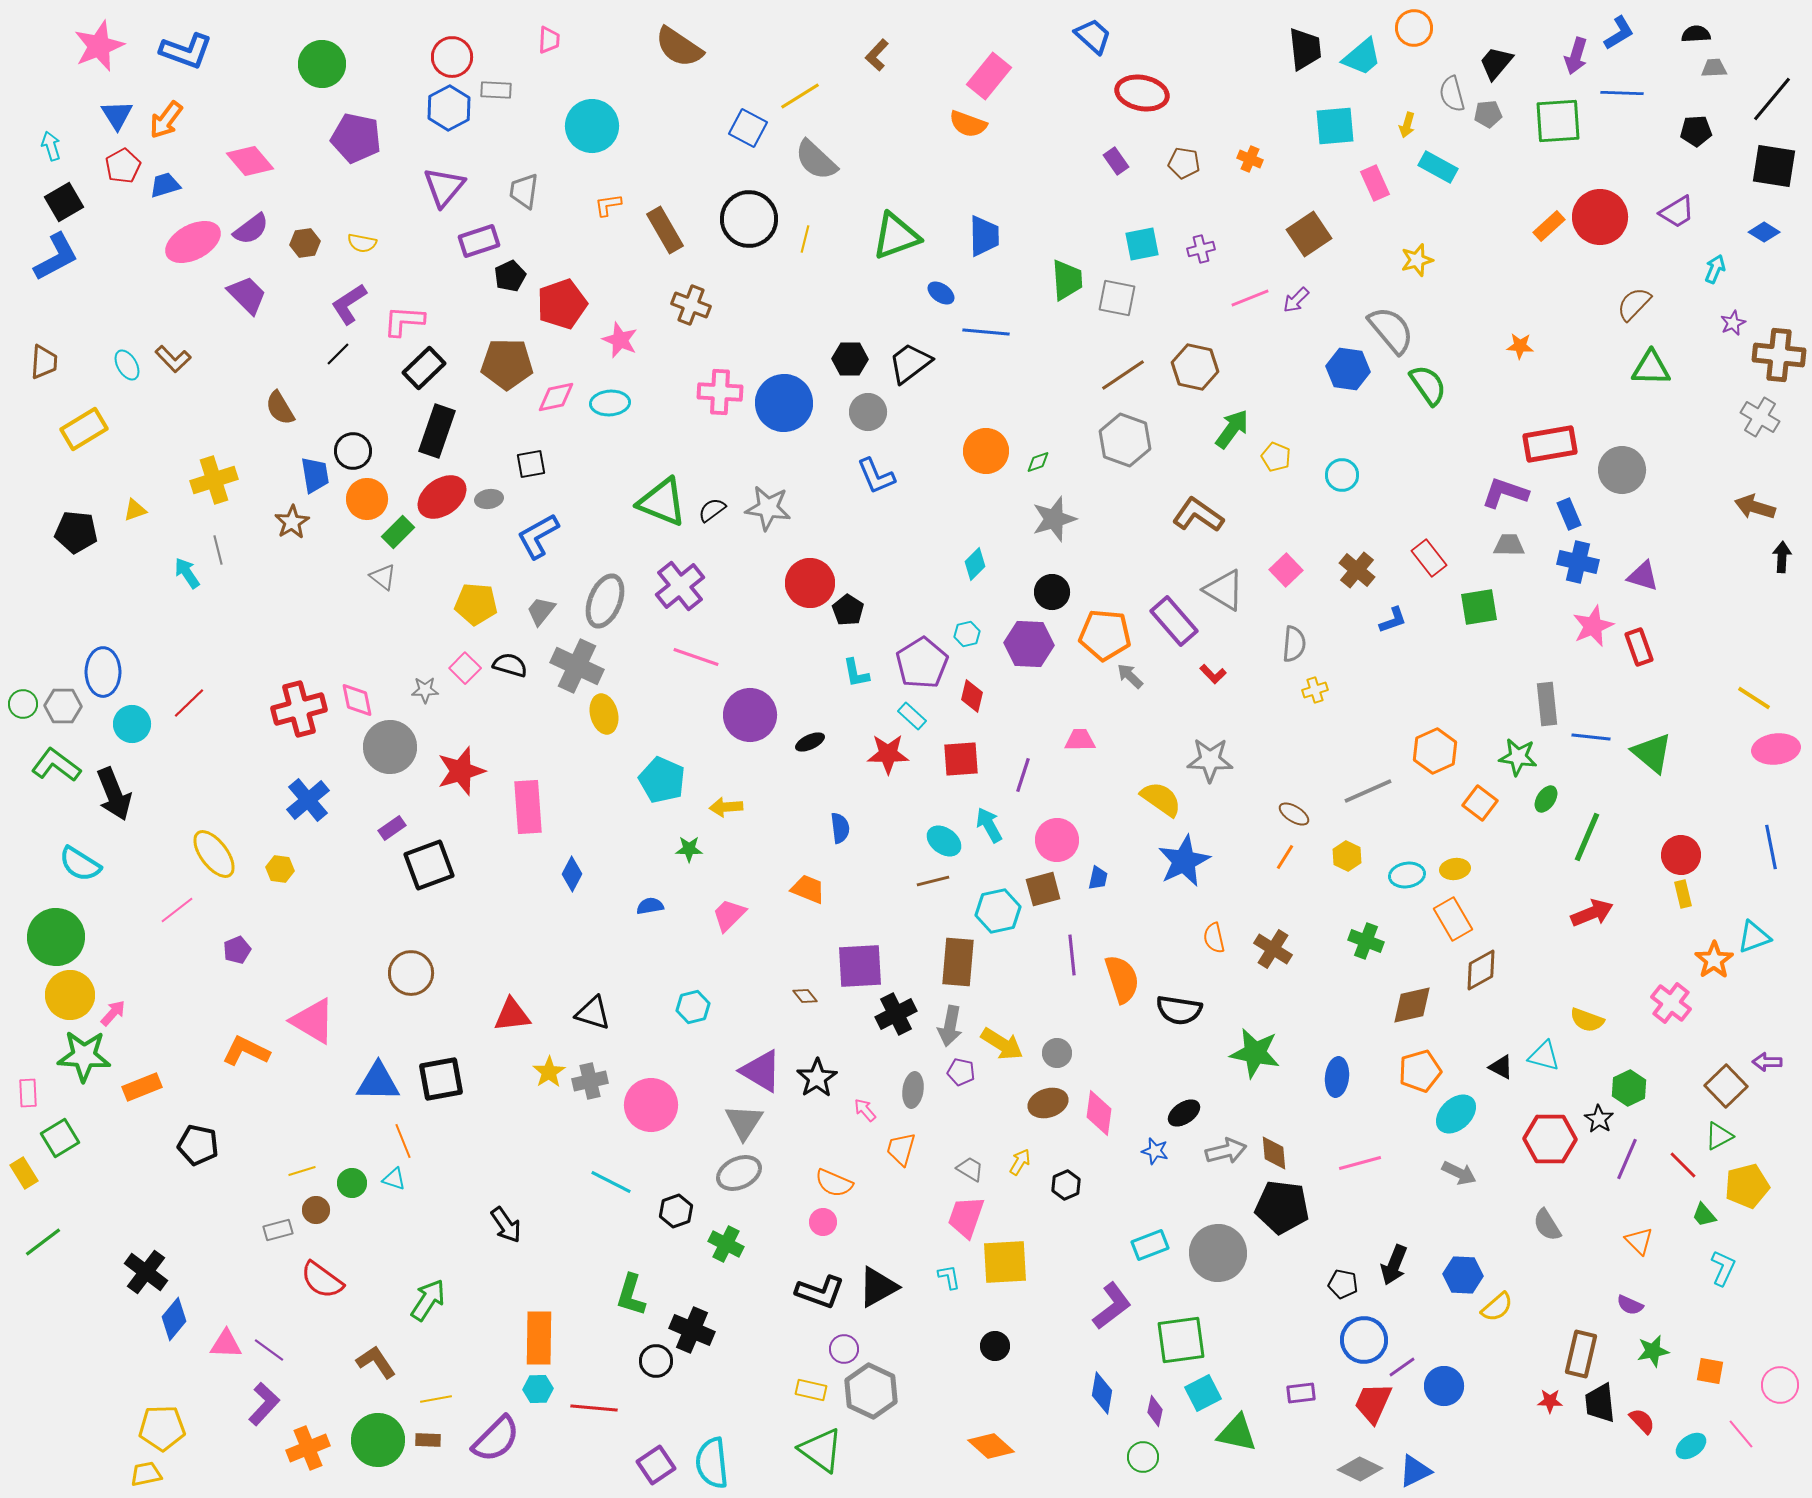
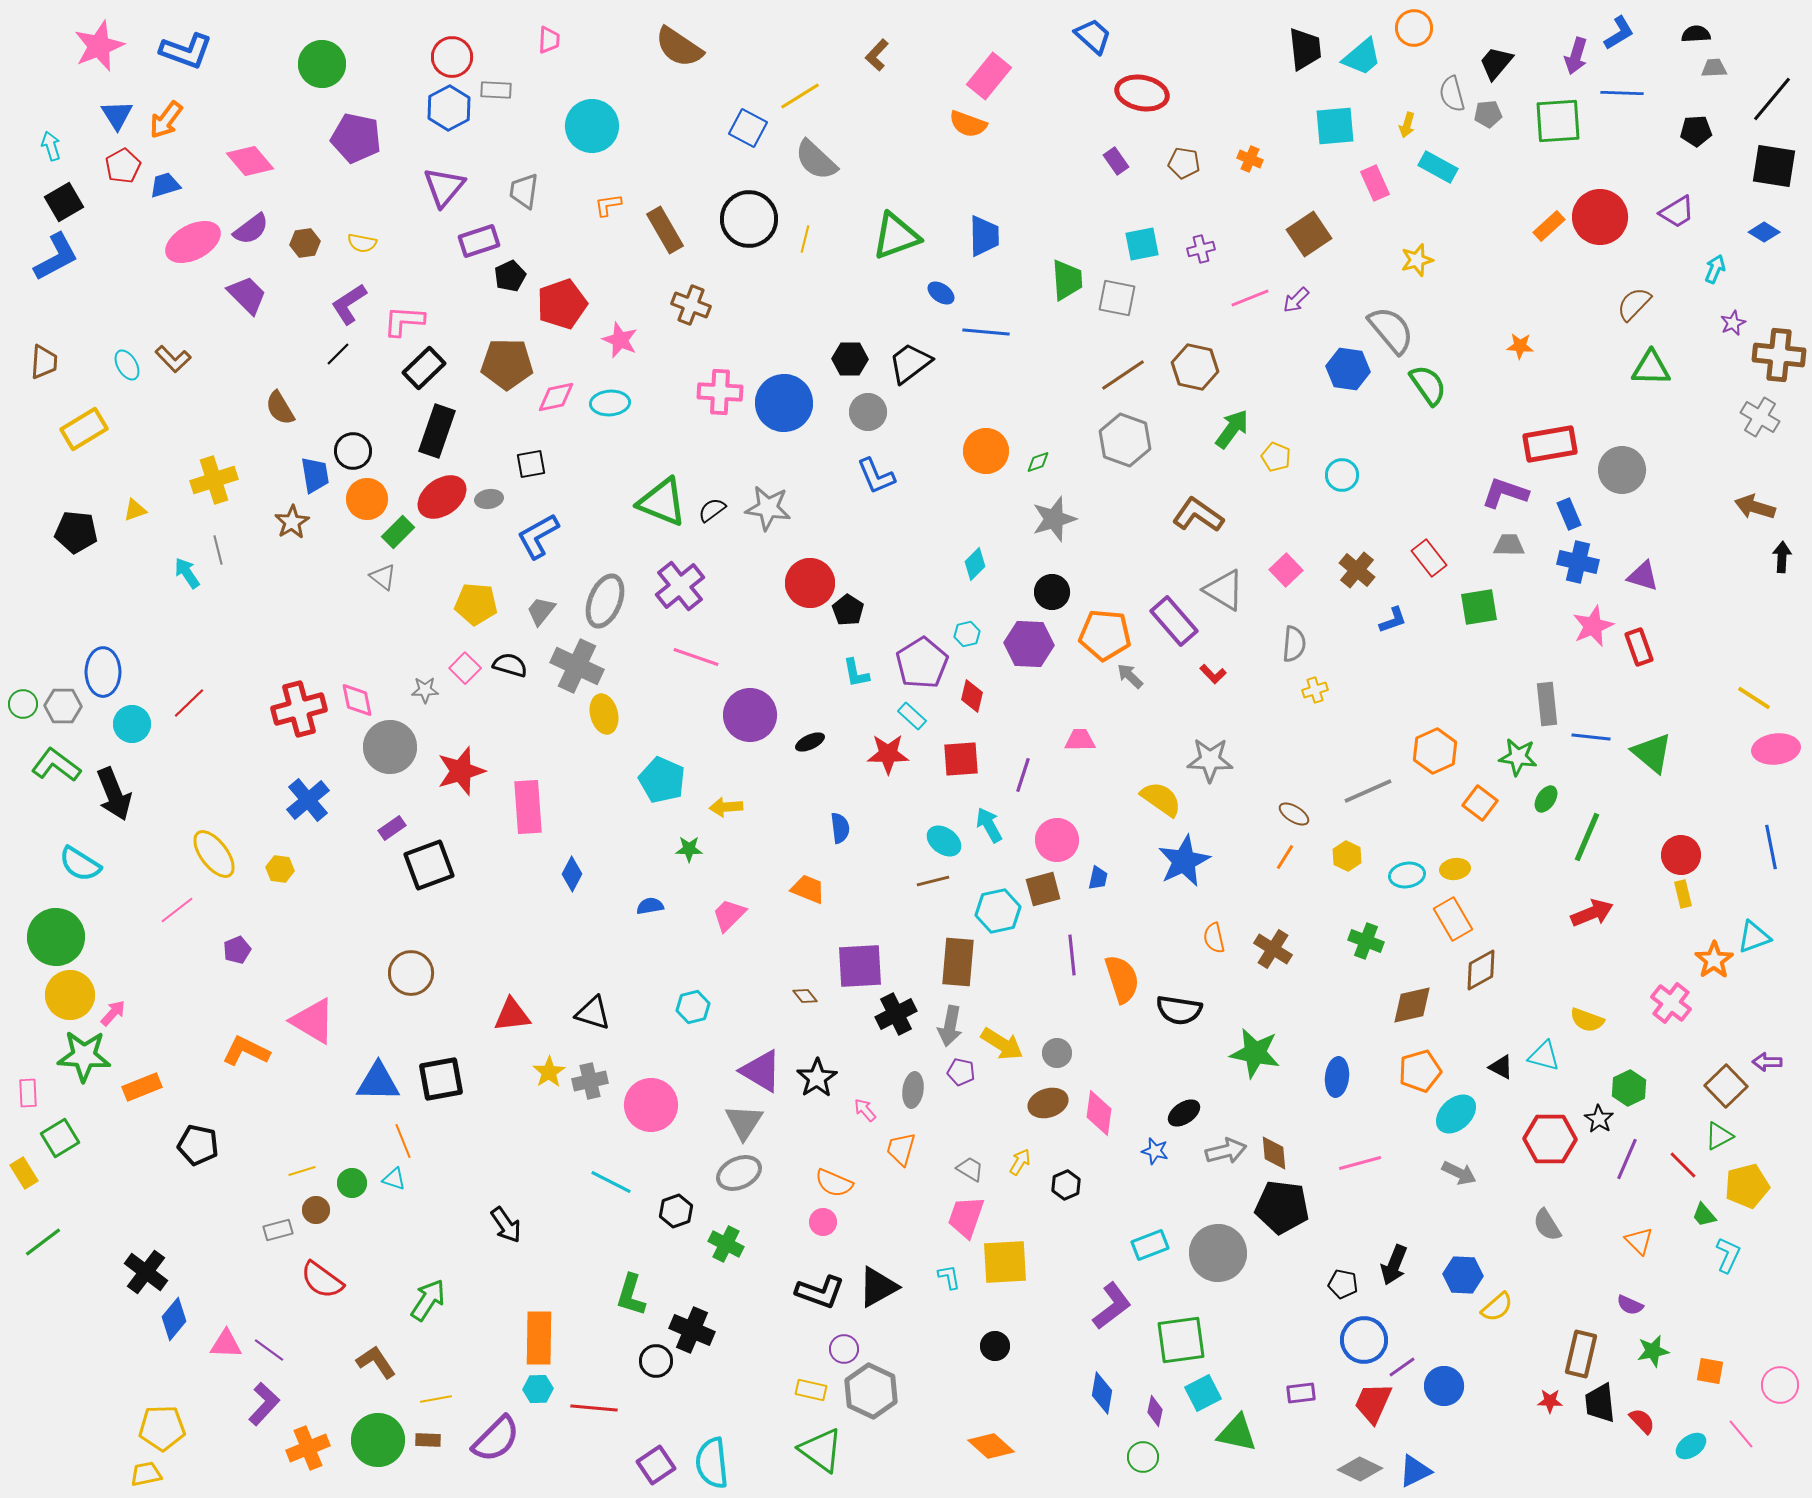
cyan L-shape at (1723, 1268): moved 5 px right, 13 px up
